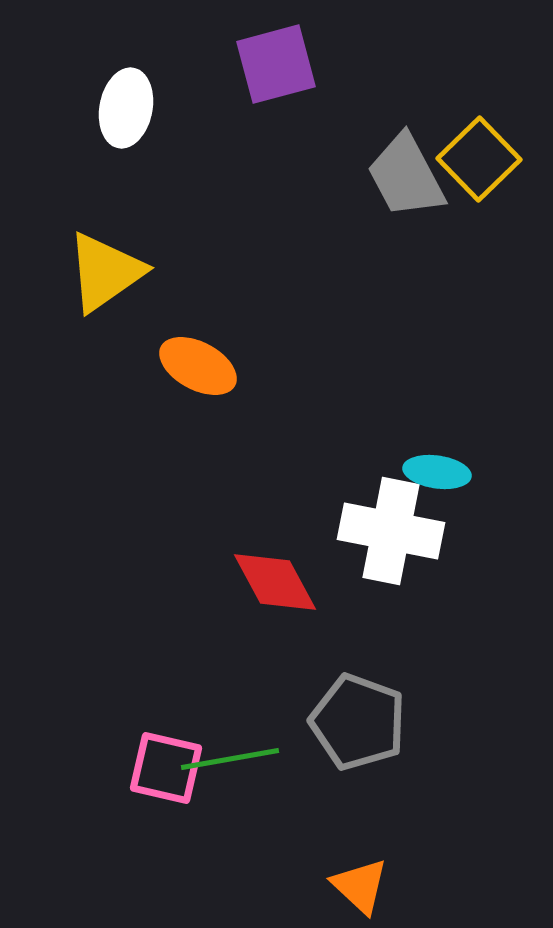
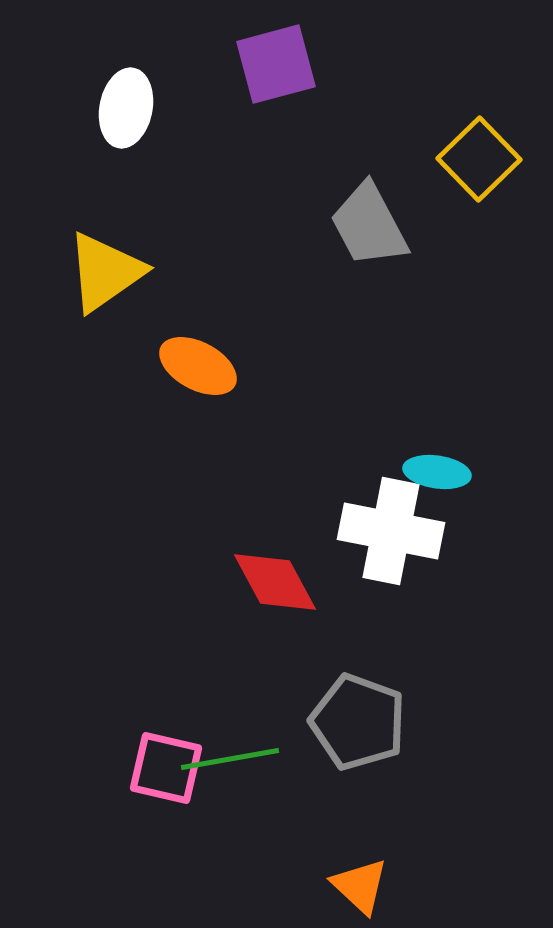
gray trapezoid: moved 37 px left, 49 px down
